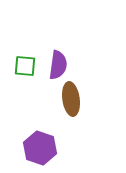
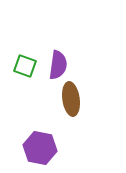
green square: rotated 15 degrees clockwise
purple hexagon: rotated 8 degrees counterclockwise
